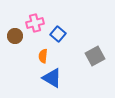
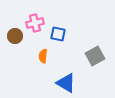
blue square: rotated 28 degrees counterclockwise
blue triangle: moved 14 px right, 5 px down
